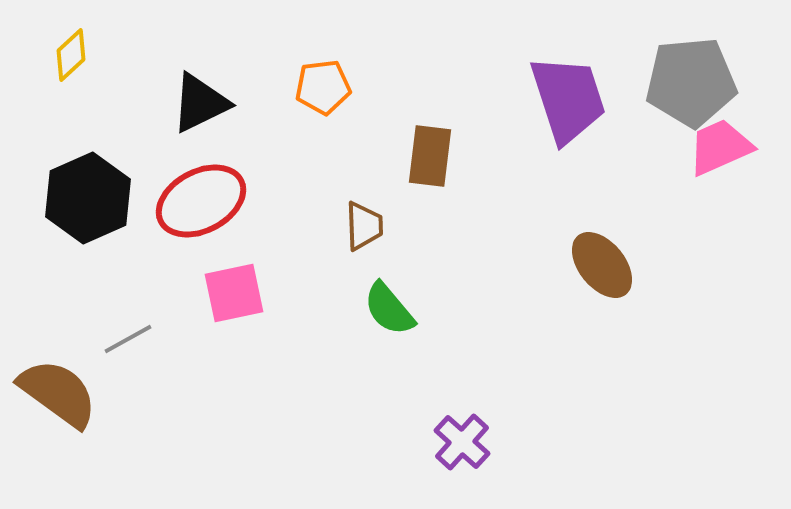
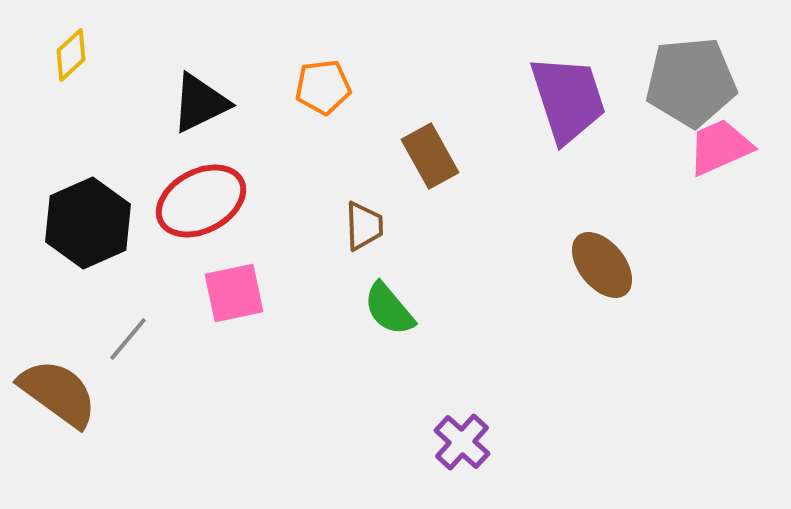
brown rectangle: rotated 36 degrees counterclockwise
black hexagon: moved 25 px down
gray line: rotated 21 degrees counterclockwise
